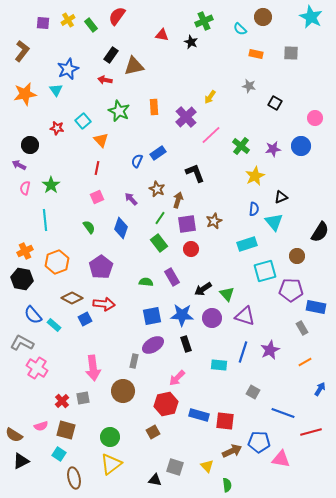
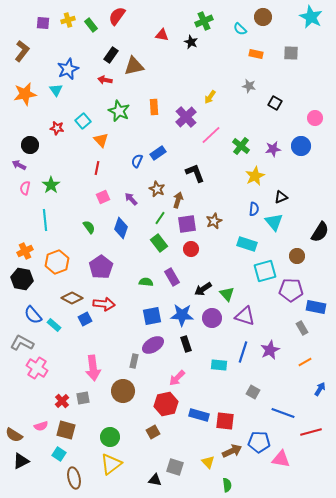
yellow cross at (68, 20): rotated 16 degrees clockwise
pink square at (97, 197): moved 6 px right
cyan rectangle at (247, 244): rotated 36 degrees clockwise
yellow triangle at (207, 466): moved 1 px right, 4 px up
